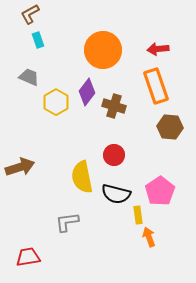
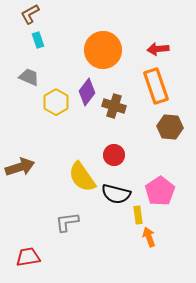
yellow semicircle: rotated 24 degrees counterclockwise
